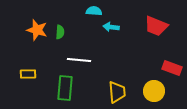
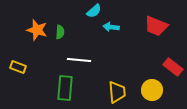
cyan semicircle: rotated 133 degrees clockwise
red rectangle: moved 1 px right, 1 px up; rotated 18 degrees clockwise
yellow rectangle: moved 10 px left, 7 px up; rotated 21 degrees clockwise
yellow circle: moved 2 px left, 1 px up
